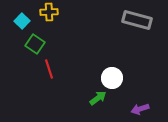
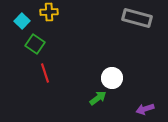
gray rectangle: moved 2 px up
red line: moved 4 px left, 4 px down
purple arrow: moved 5 px right
